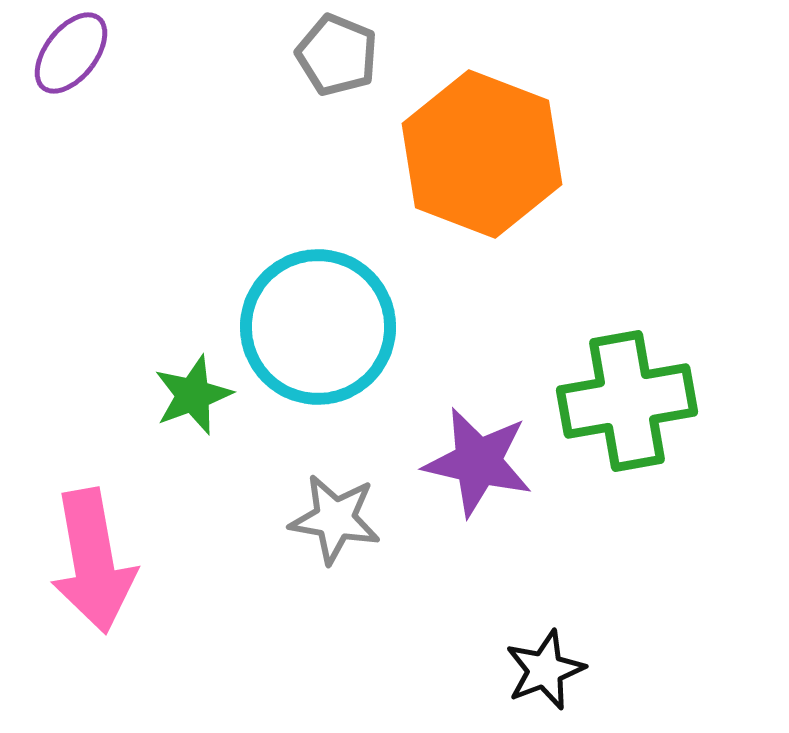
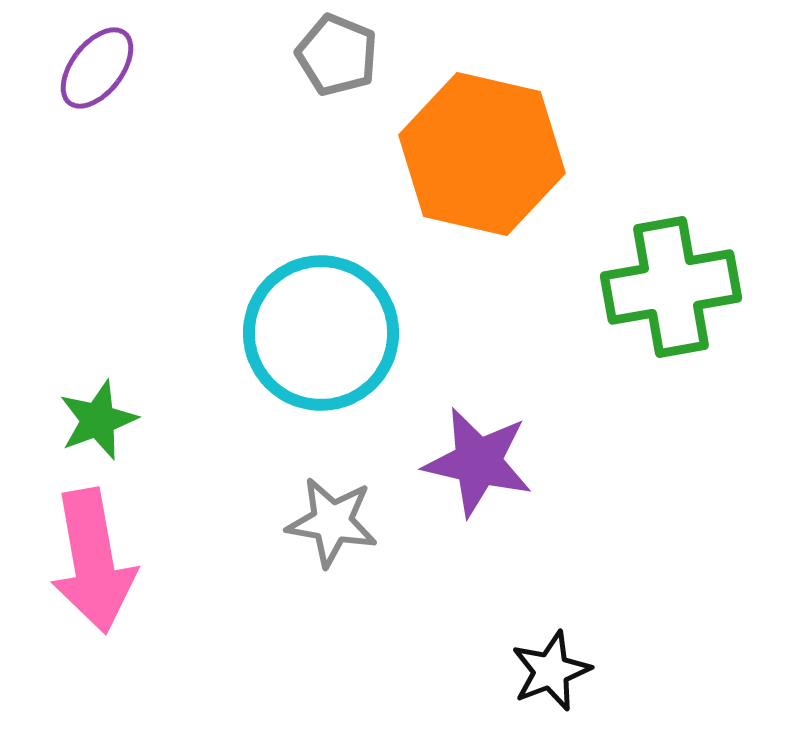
purple ellipse: moved 26 px right, 15 px down
orange hexagon: rotated 8 degrees counterclockwise
cyan circle: moved 3 px right, 6 px down
green star: moved 95 px left, 25 px down
green cross: moved 44 px right, 114 px up
gray star: moved 3 px left, 3 px down
black star: moved 6 px right, 1 px down
